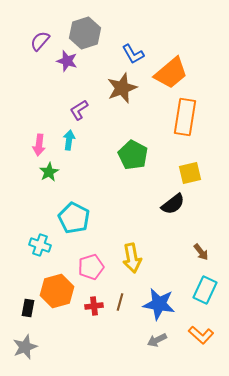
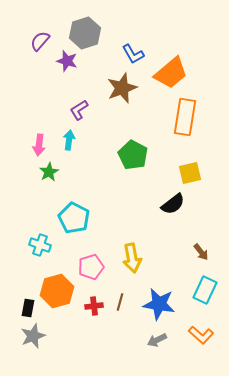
gray star: moved 8 px right, 11 px up
